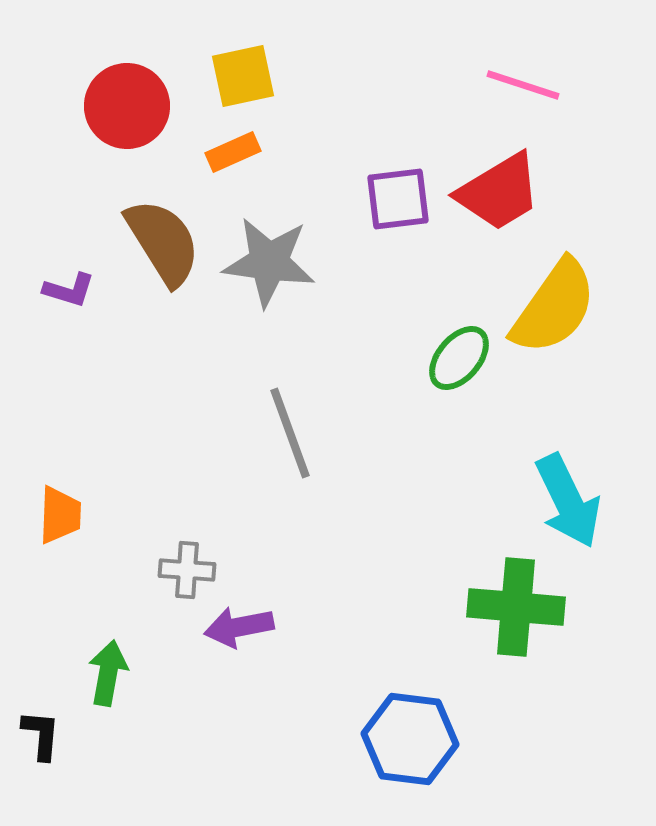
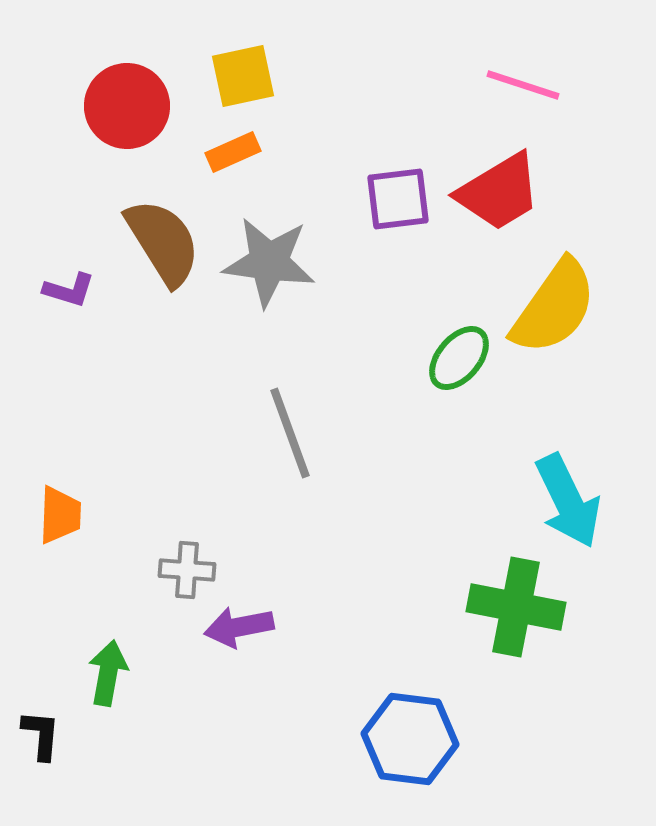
green cross: rotated 6 degrees clockwise
